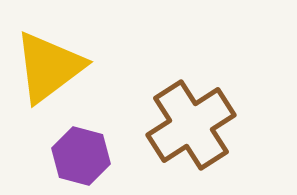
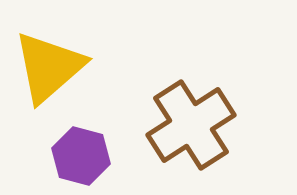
yellow triangle: rotated 4 degrees counterclockwise
